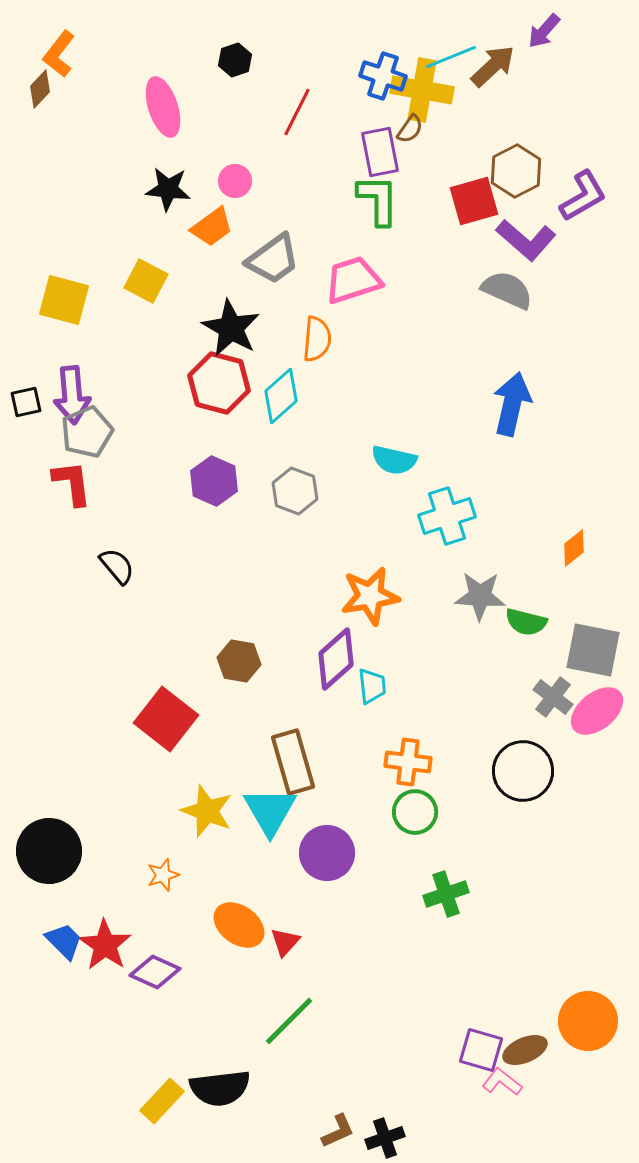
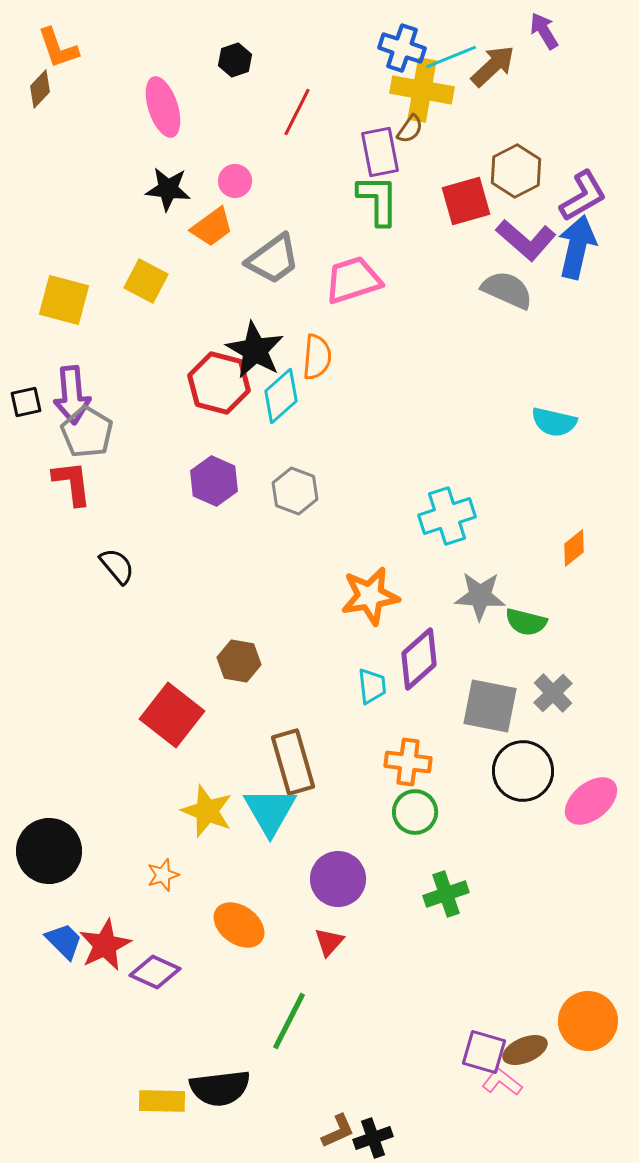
purple arrow at (544, 31): rotated 108 degrees clockwise
orange L-shape at (59, 54): moved 1 px left, 6 px up; rotated 57 degrees counterclockwise
blue cross at (383, 76): moved 19 px right, 28 px up
red square at (474, 201): moved 8 px left
black star at (231, 328): moved 24 px right, 22 px down
orange semicircle at (317, 339): moved 18 px down
blue arrow at (512, 404): moved 65 px right, 157 px up
gray pentagon at (87, 432): rotated 18 degrees counterclockwise
cyan semicircle at (394, 460): moved 160 px right, 38 px up
gray square at (593, 650): moved 103 px left, 56 px down
purple diamond at (336, 659): moved 83 px right
gray cross at (553, 697): moved 4 px up; rotated 9 degrees clockwise
pink ellipse at (597, 711): moved 6 px left, 90 px down
red square at (166, 719): moved 6 px right, 4 px up
purple circle at (327, 853): moved 11 px right, 26 px down
red triangle at (285, 942): moved 44 px right
red star at (105, 945): rotated 12 degrees clockwise
green line at (289, 1021): rotated 18 degrees counterclockwise
purple square at (481, 1050): moved 3 px right, 2 px down
yellow rectangle at (162, 1101): rotated 48 degrees clockwise
black cross at (385, 1138): moved 12 px left
